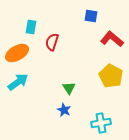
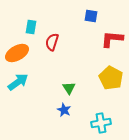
red L-shape: rotated 35 degrees counterclockwise
yellow pentagon: moved 2 px down
